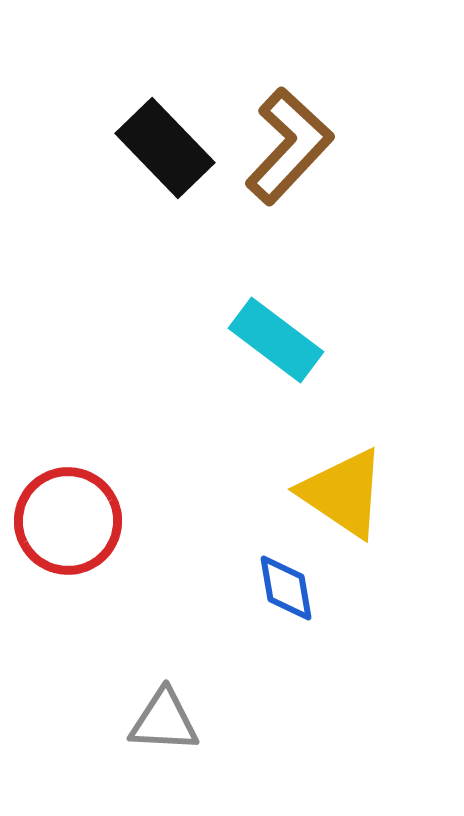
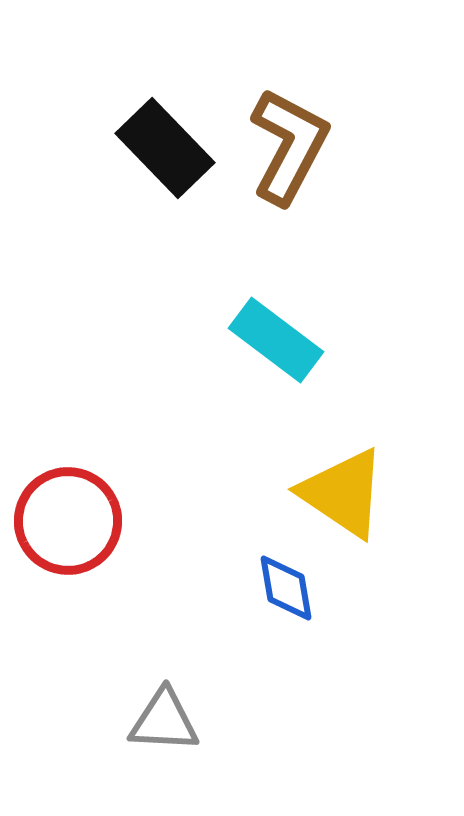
brown L-shape: rotated 15 degrees counterclockwise
